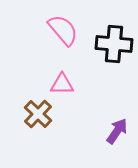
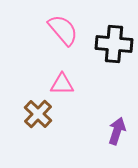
purple arrow: rotated 16 degrees counterclockwise
